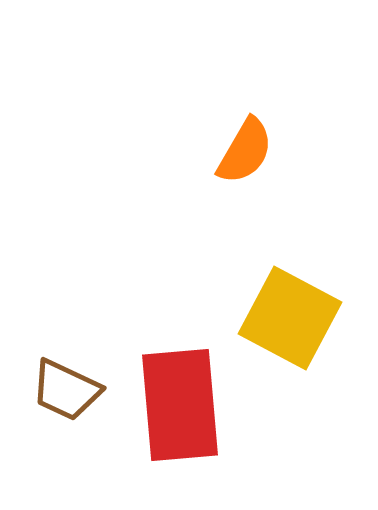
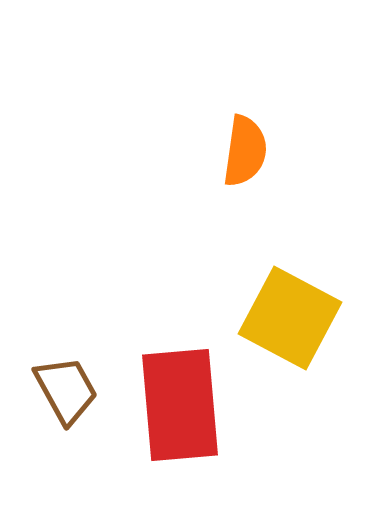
orange semicircle: rotated 22 degrees counterclockwise
brown trapezoid: rotated 144 degrees counterclockwise
